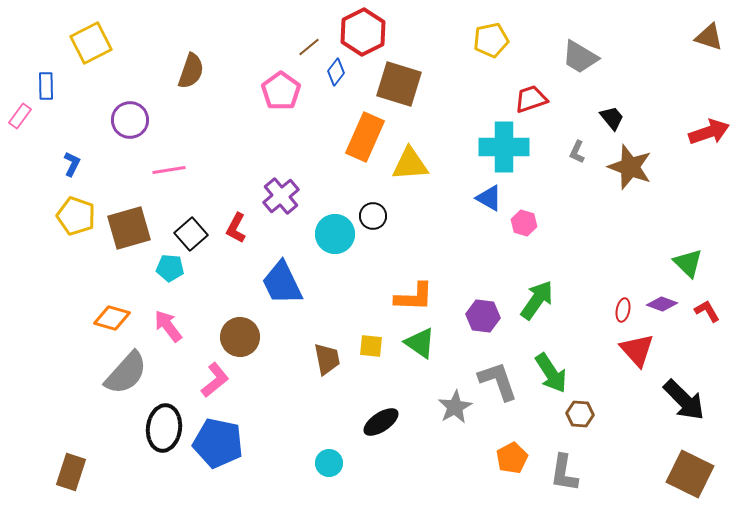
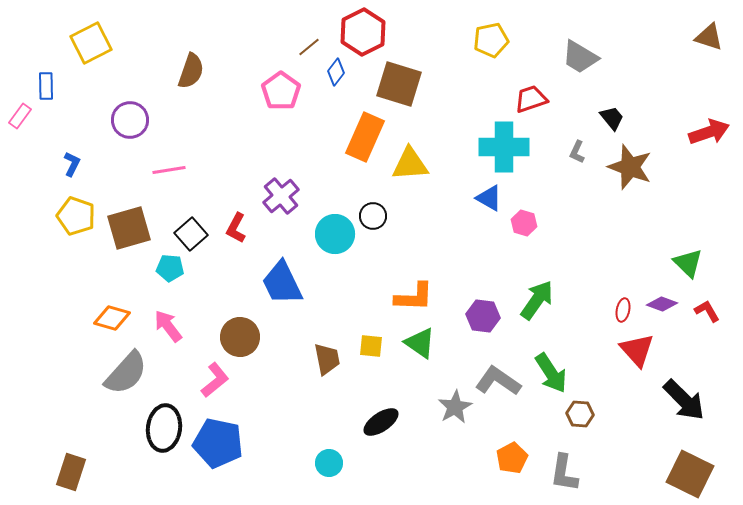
gray L-shape at (498, 381): rotated 36 degrees counterclockwise
